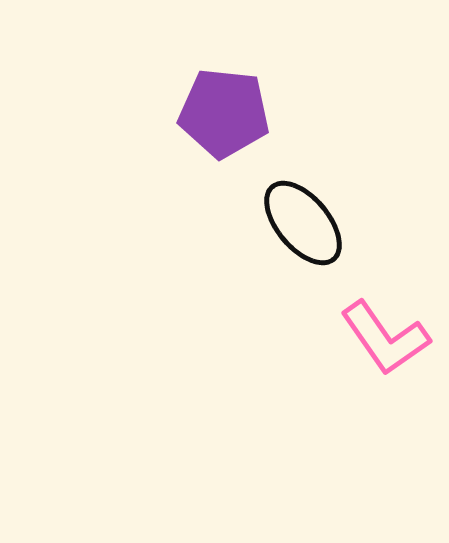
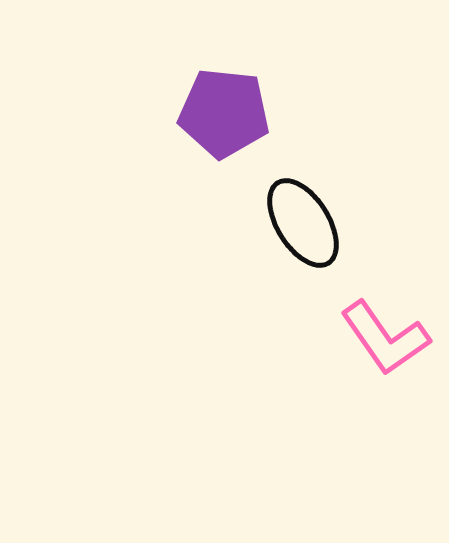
black ellipse: rotated 8 degrees clockwise
